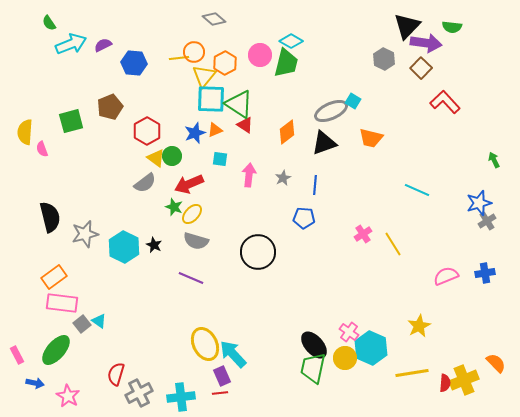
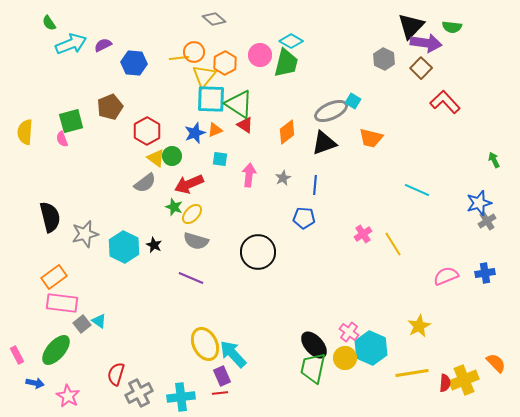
black triangle at (407, 26): moved 4 px right
pink semicircle at (42, 149): moved 20 px right, 10 px up
